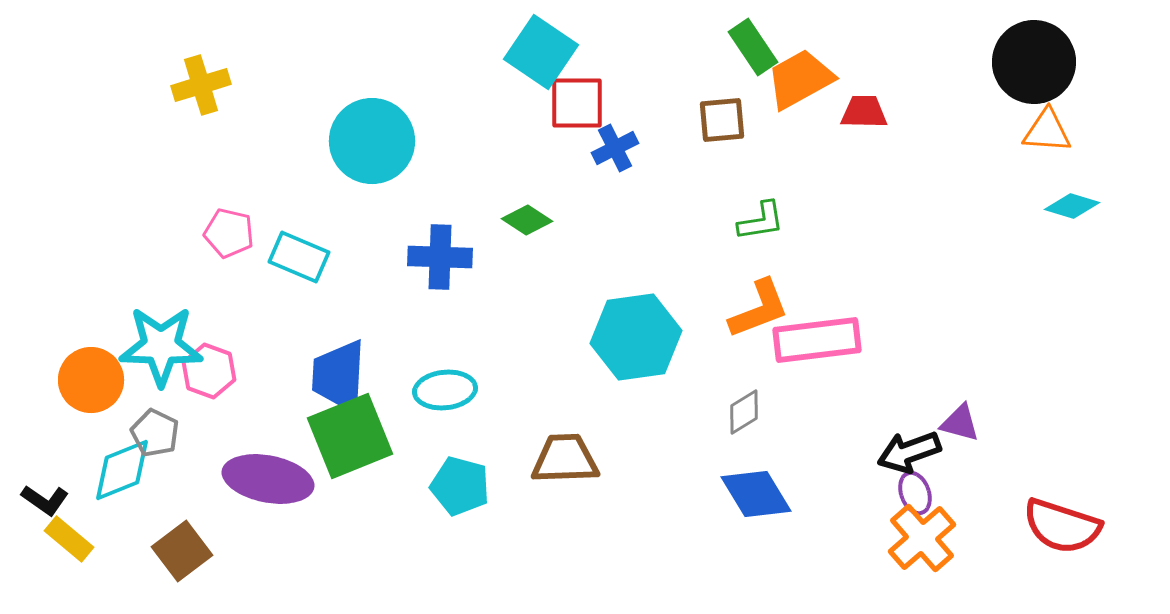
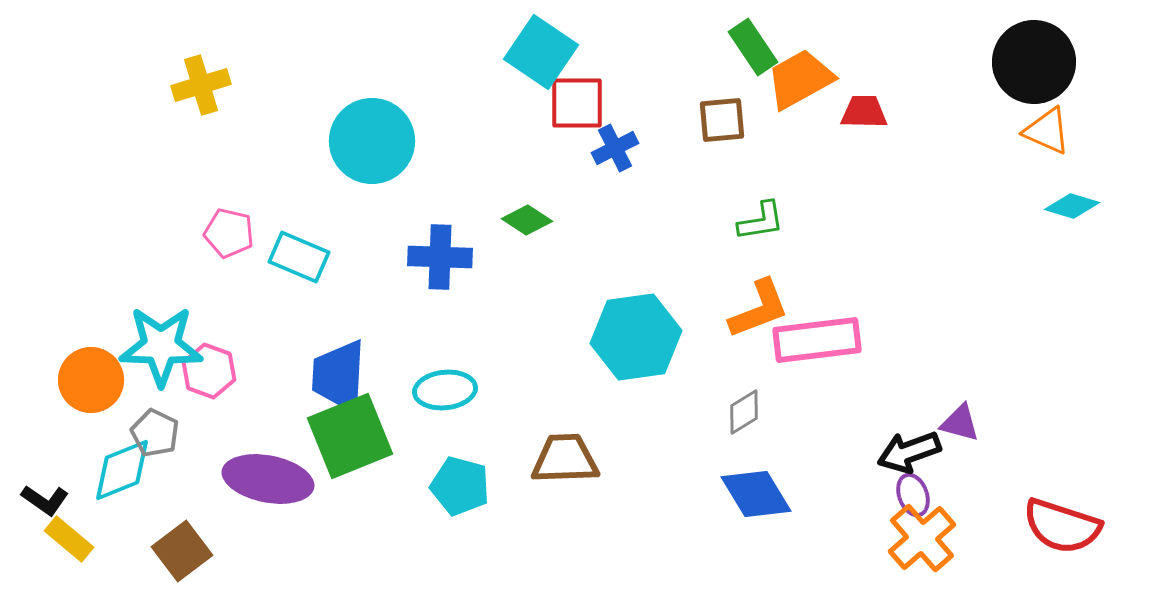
orange triangle at (1047, 131): rotated 20 degrees clockwise
purple ellipse at (915, 493): moved 2 px left, 2 px down
